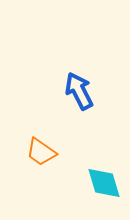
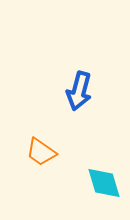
blue arrow: rotated 138 degrees counterclockwise
